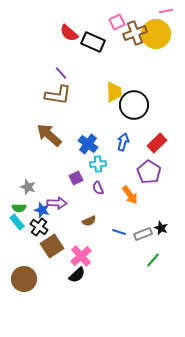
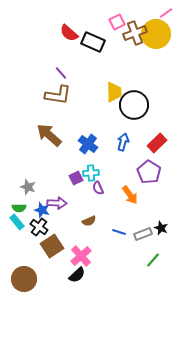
pink line: moved 2 px down; rotated 24 degrees counterclockwise
cyan cross: moved 7 px left, 9 px down
